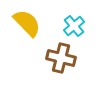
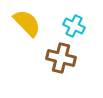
cyan cross: rotated 25 degrees counterclockwise
